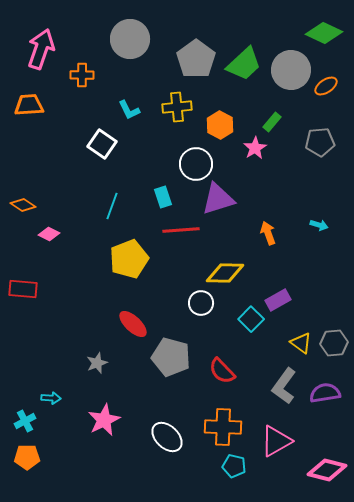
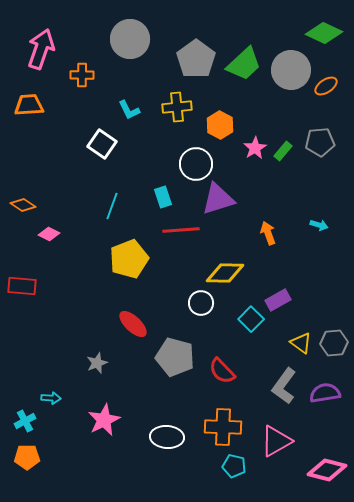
green rectangle at (272, 122): moved 11 px right, 29 px down
red rectangle at (23, 289): moved 1 px left, 3 px up
gray pentagon at (171, 357): moved 4 px right
white ellipse at (167, 437): rotated 40 degrees counterclockwise
